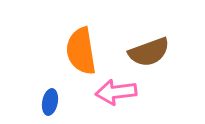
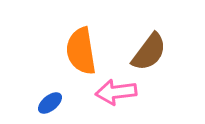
brown semicircle: rotated 33 degrees counterclockwise
blue ellipse: moved 1 px down; rotated 40 degrees clockwise
